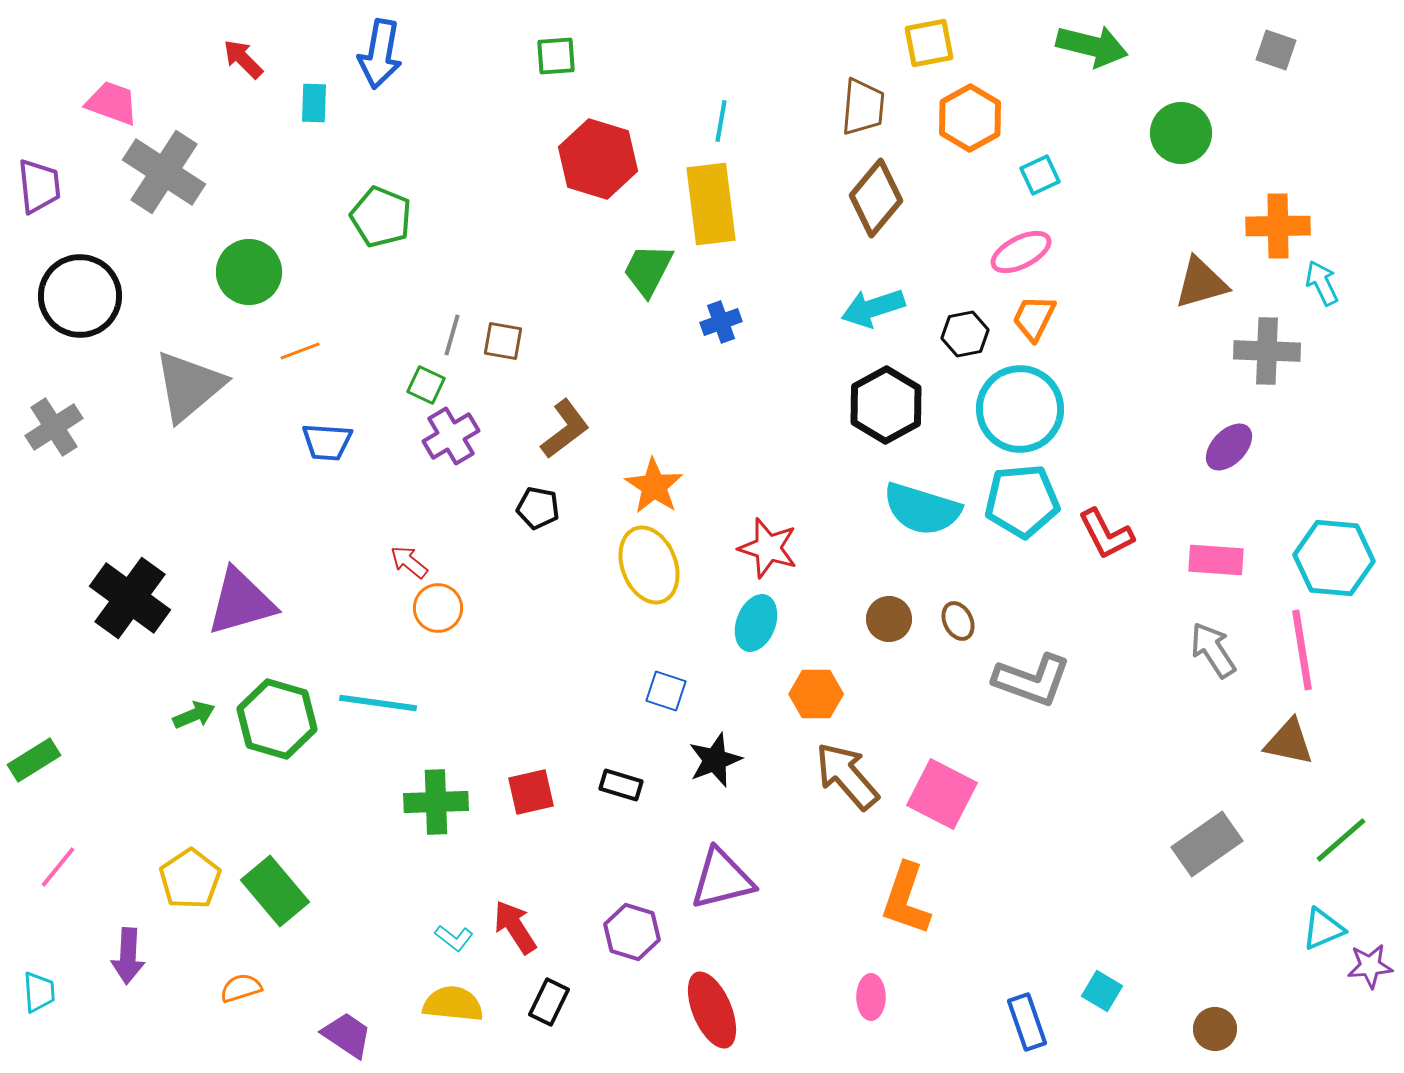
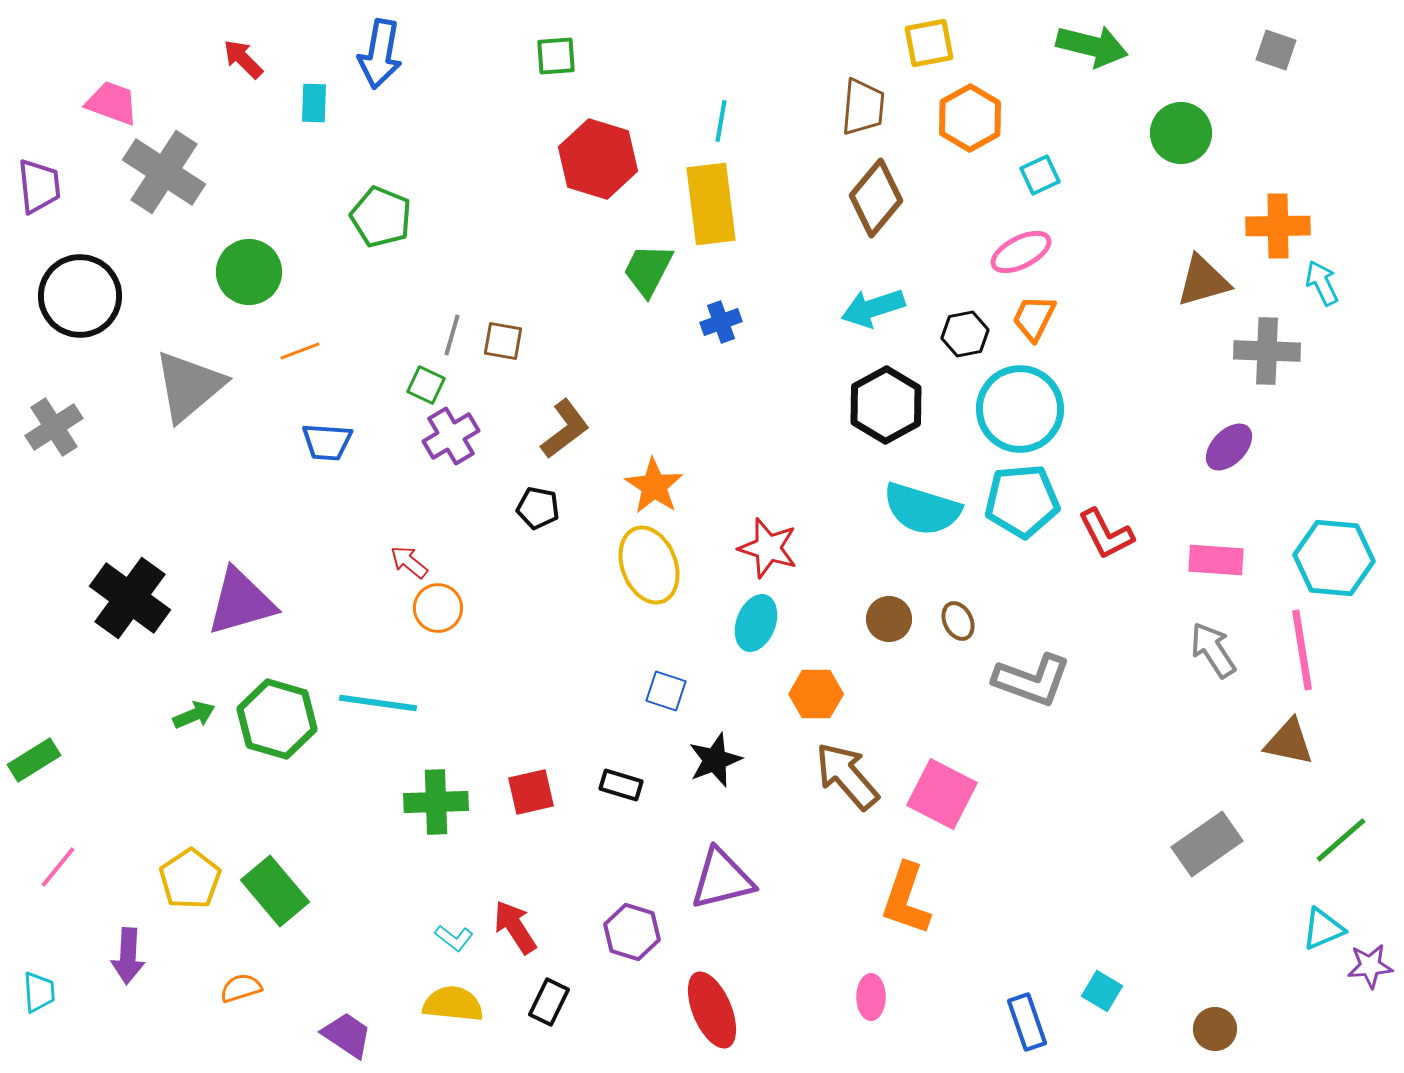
brown triangle at (1201, 283): moved 2 px right, 2 px up
